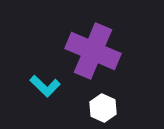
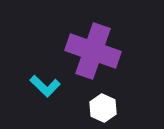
purple cross: rotated 4 degrees counterclockwise
